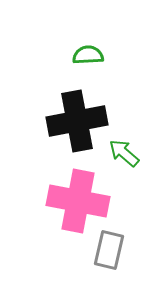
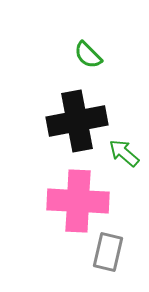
green semicircle: rotated 132 degrees counterclockwise
pink cross: rotated 8 degrees counterclockwise
gray rectangle: moved 1 px left, 2 px down
